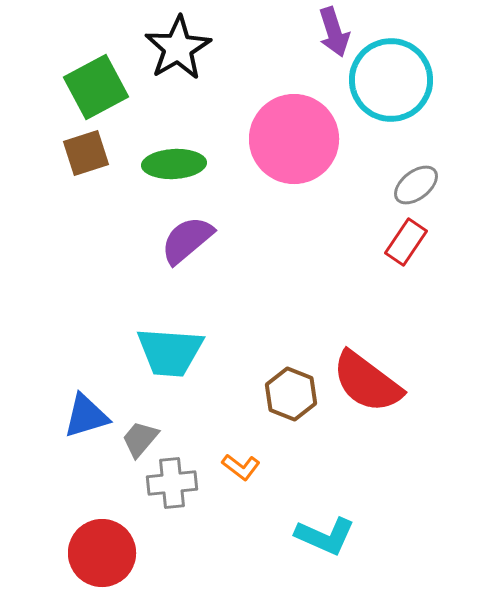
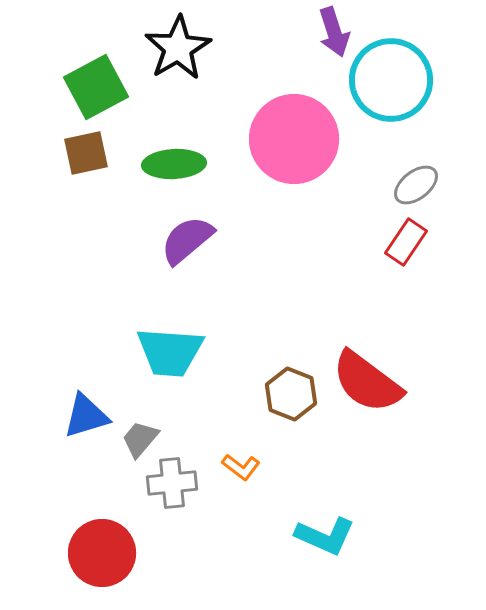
brown square: rotated 6 degrees clockwise
